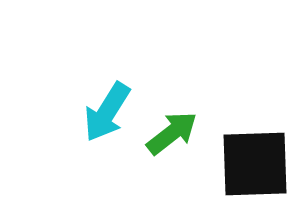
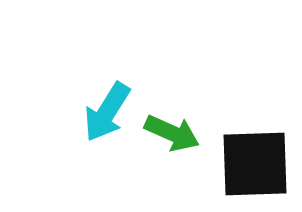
green arrow: rotated 62 degrees clockwise
